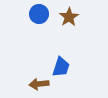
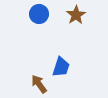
brown star: moved 7 px right, 2 px up
brown arrow: rotated 60 degrees clockwise
